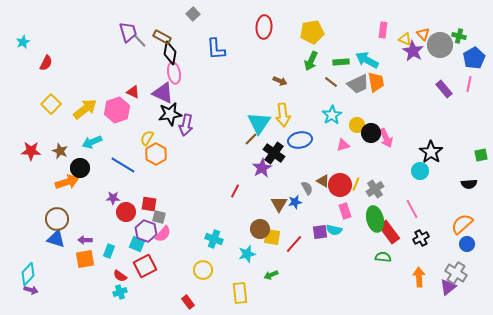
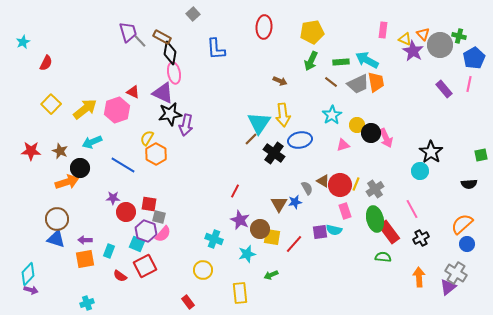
purple star at (262, 168): moved 22 px left, 52 px down; rotated 18 degrees counterclockwise
cyan cross at (120, 292): moved 33 px left, 11 px down
